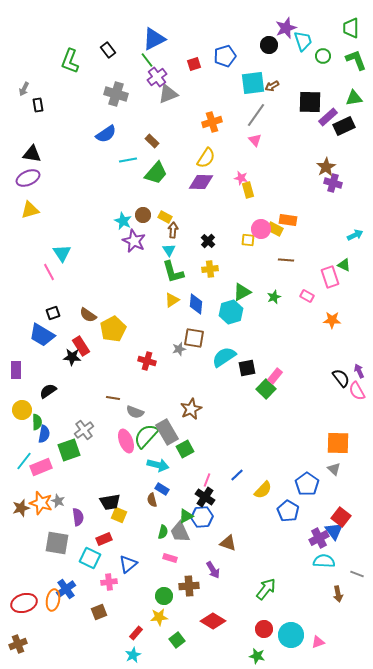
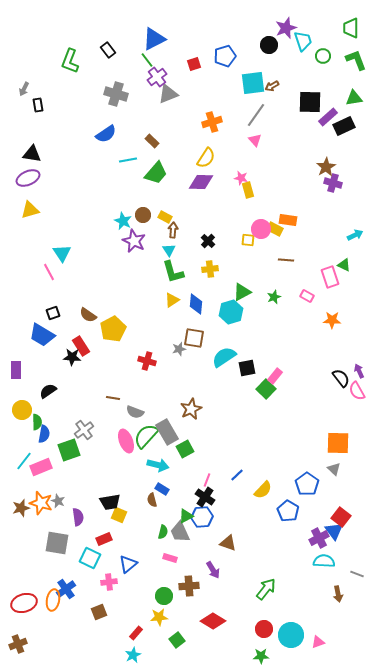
green star at (257, 656): moved 4 px right; rotated 14 degrees counterclockwise
